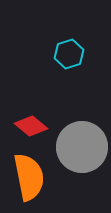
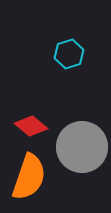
orange semicircle: rotated 30 degrees clockwise
